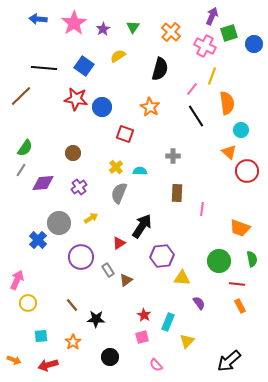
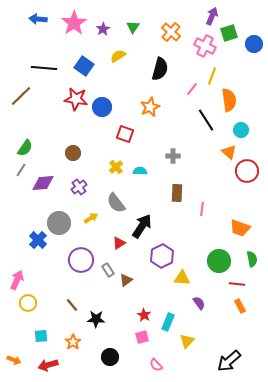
orange semicircle at (227, 103): moved 2 px right, 3 px up
orange star at (150, 107): rotated 18 degrees clockwise
black line at (196, 116): moved 10 px right, 4 px down
gray semicircle at (119, 193): moved 3 px left, 10 px down; rotated 60 degrees counterclockwise
purple hexagon at (162, 256): rotated 20 degrees counterclockwise
purple circle at (81, 257): moved 3 px down
